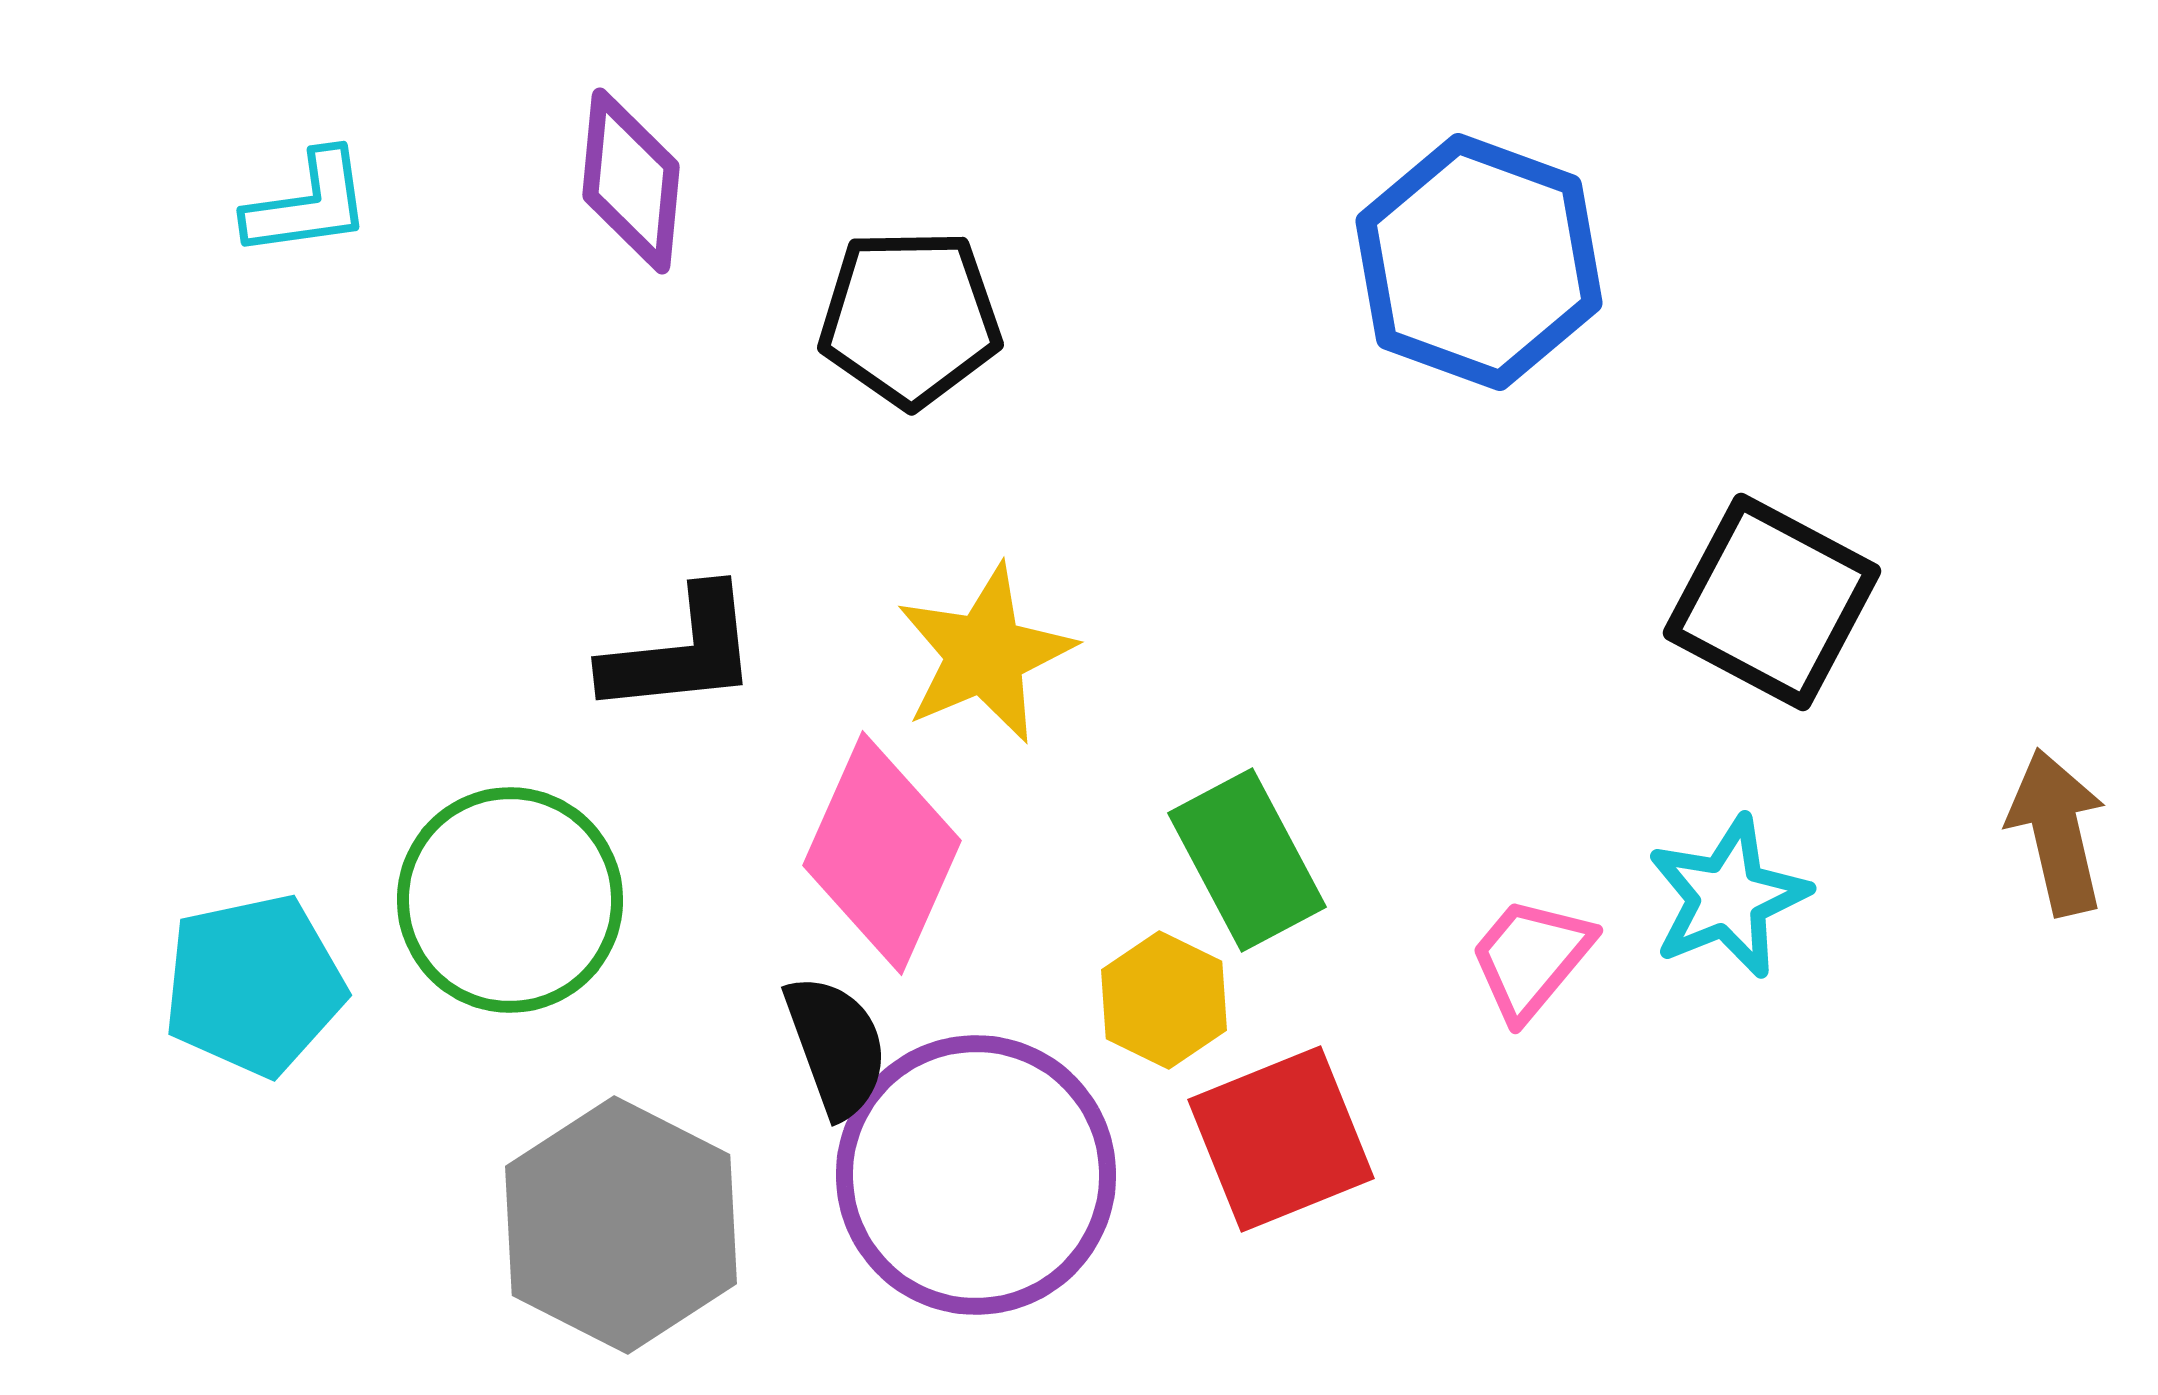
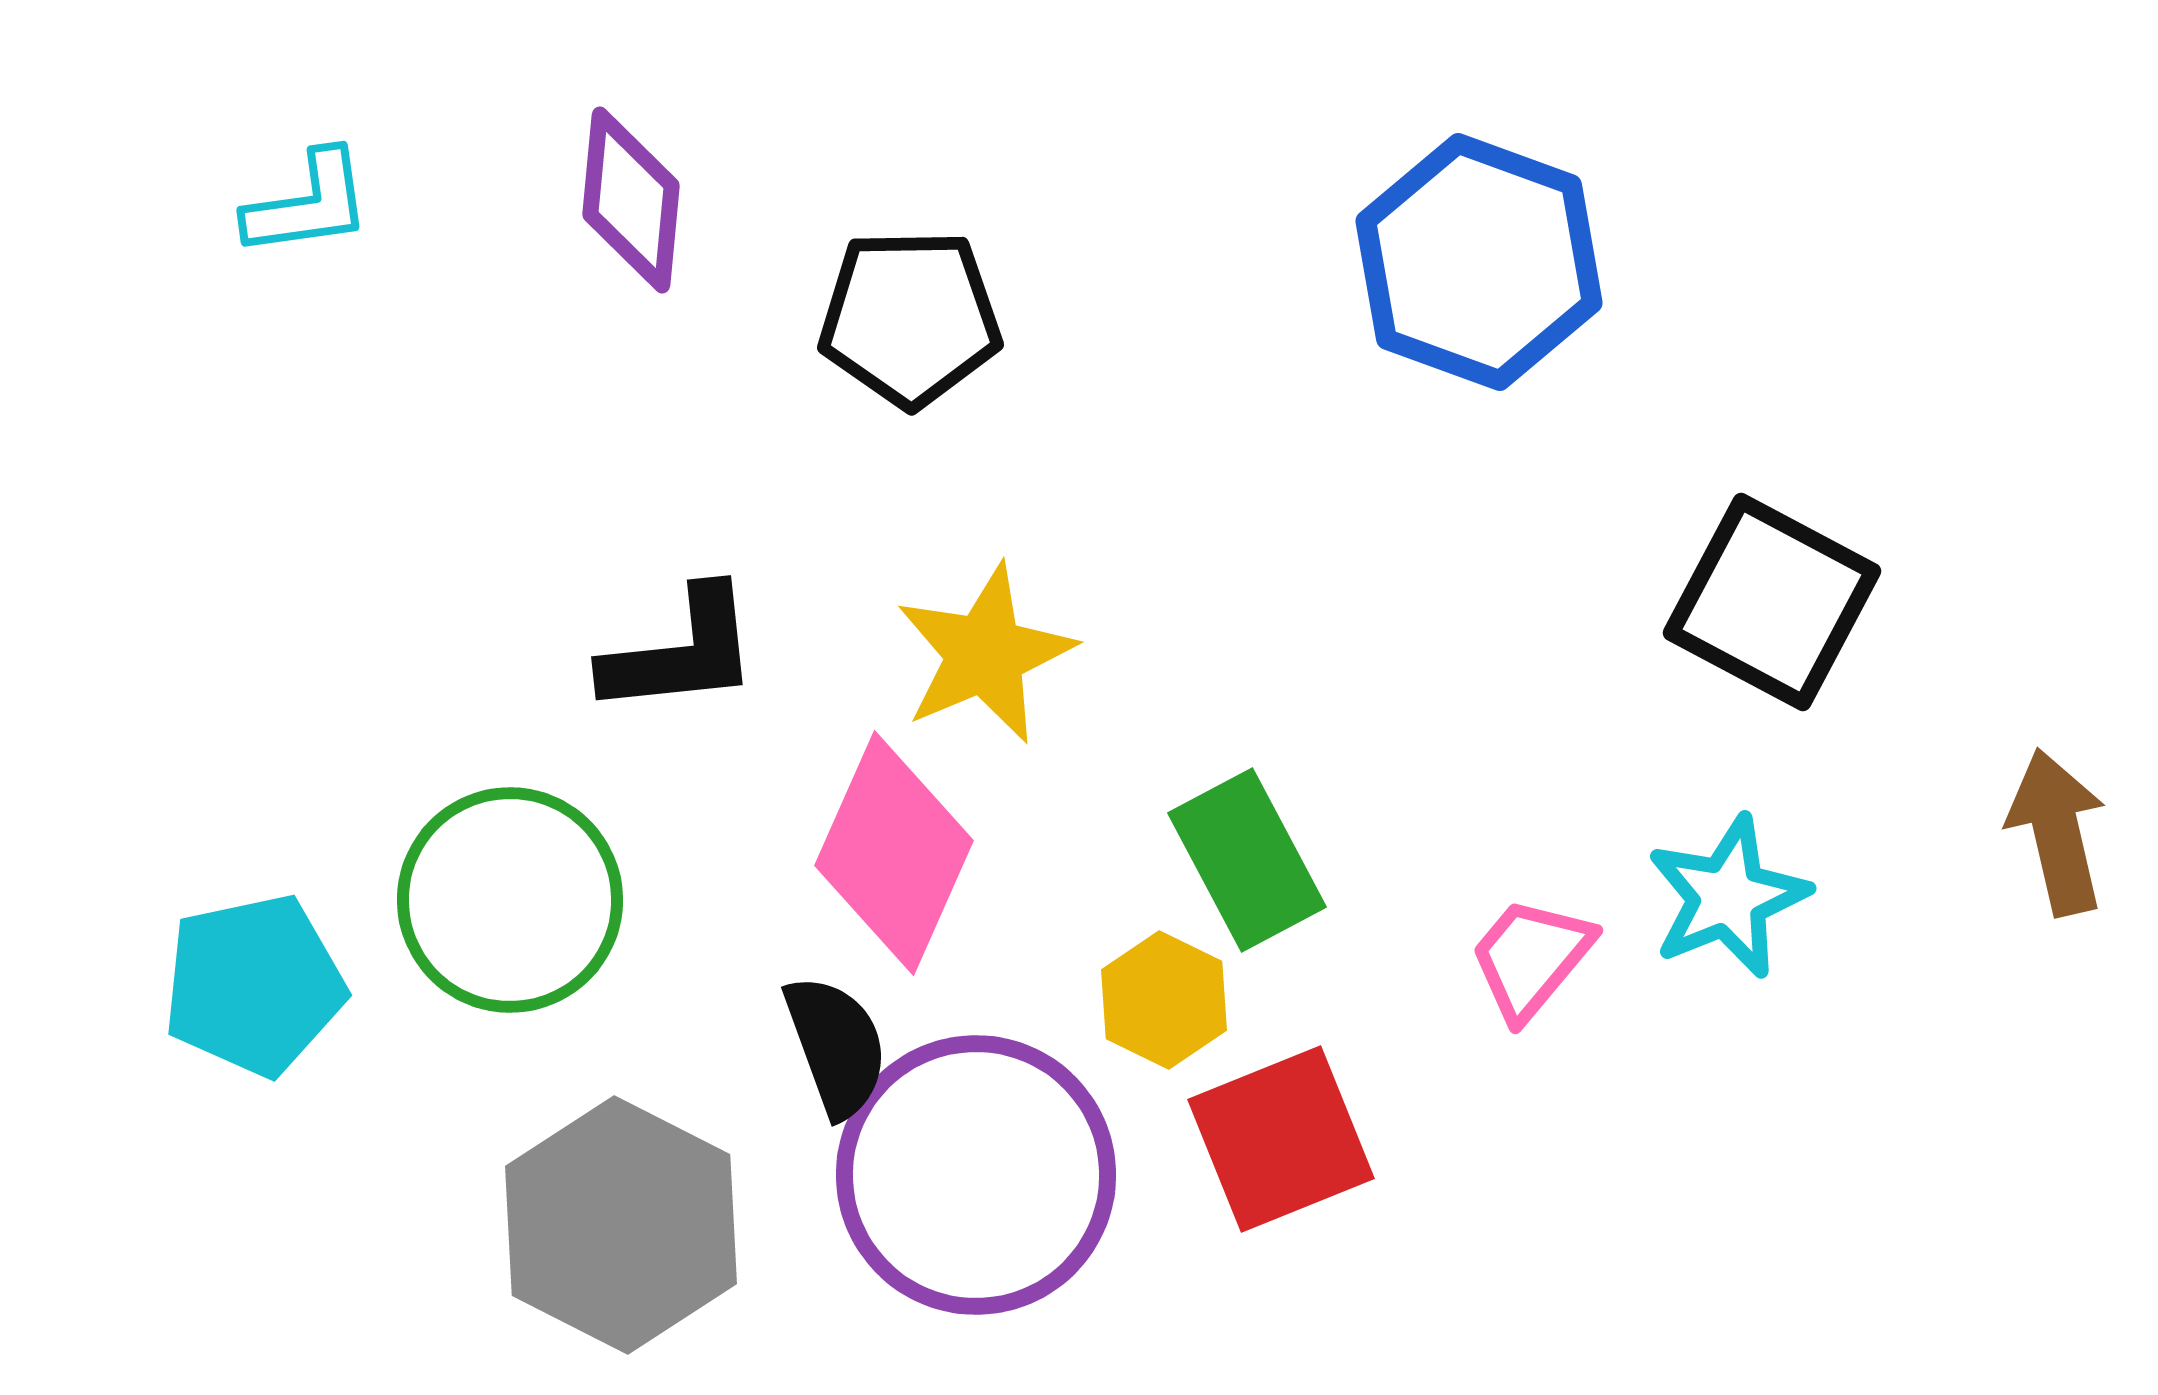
purple diamond: moved 19 px down
pink diamond: moved 12 px right
